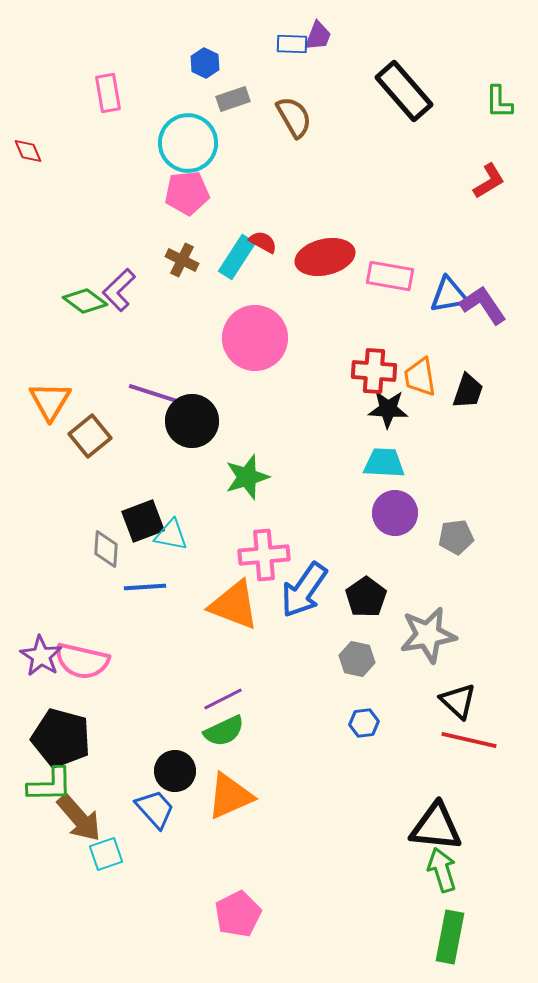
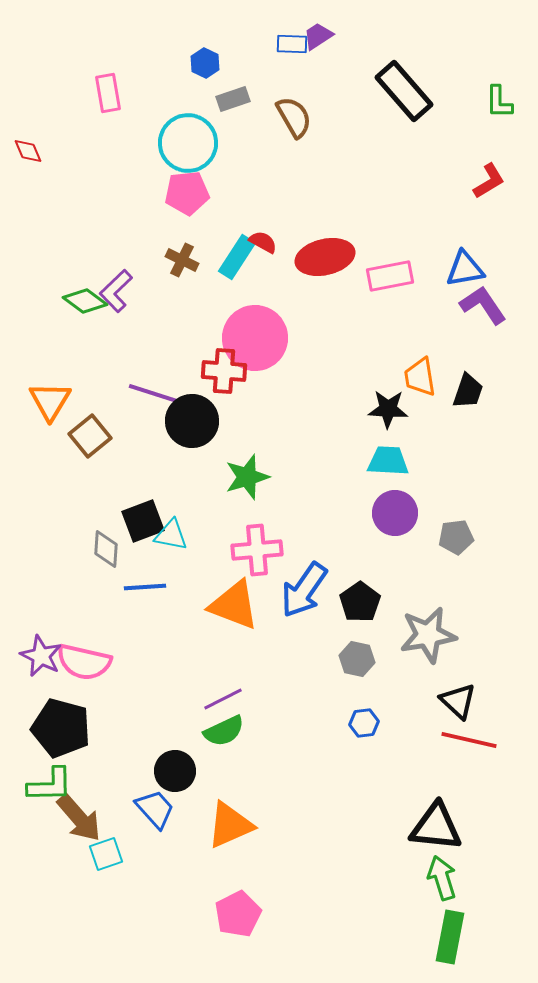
purple trapezoid at (318, 36): rotated 144 degrees counterclockwise
pink rectangle at (390, 276): rotated 21 degrees counterclockwise
purple L-shape at (119, 290): moved 3 px left, 1 px down
blue triangle at (449, 295): moved 16 px right, 26 px up
red cross at (374, 371): moved 150 px left
cyan trapezoid at (384, 463): moved 4 px right, 2 px up
pink cross at (264, 555): moved 7 px left, 5 px up
black pentagon at (366, 597): moved 6 px left, 5 px down
purple star at (41, 656): rotated 6 degrees counterclockwise
pink semicircle at (82, 661): moved 2 px right, 1 px down
black pentagon at (61, 738): moved 10 px up
orange triangle at (230, 796): moved 29 px down
green arrow at (442, 870): moved 8 px down
